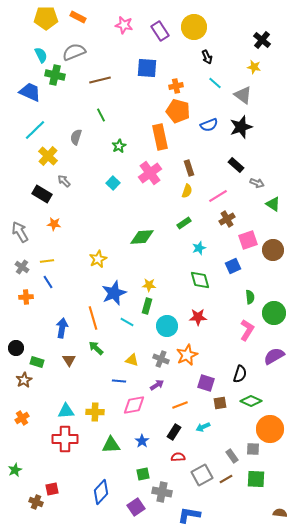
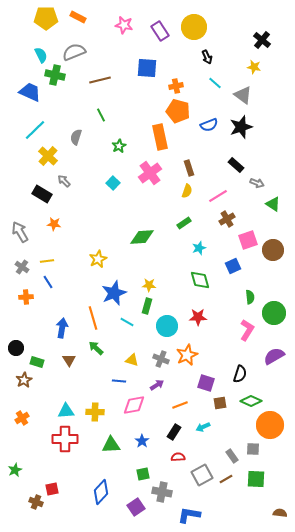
orange circle at (270, 429): moved 4 px up
